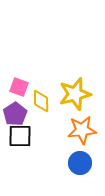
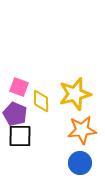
purple pentagon: rotated 15 degrees counterclockwise
